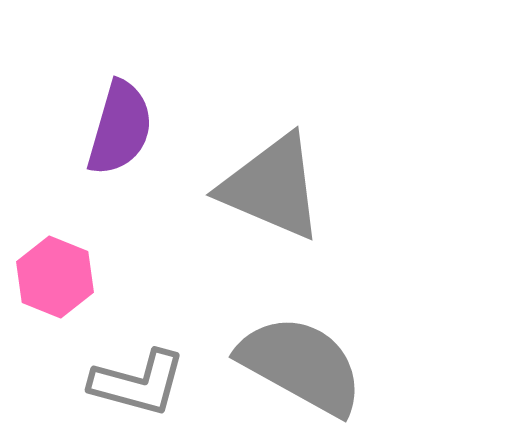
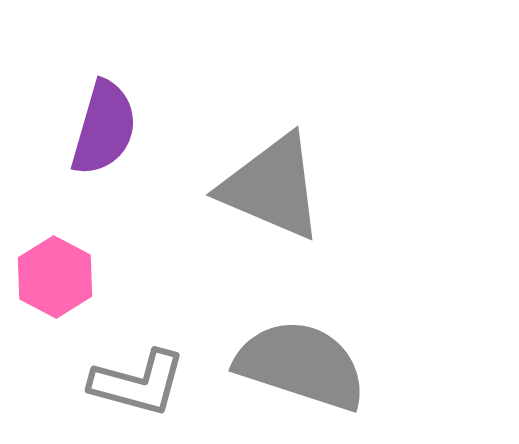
purple semicircle: moved 16 px left
pink hexagon: rotated 6 degrees clockwise
gray semicircle: rotated 11 degrees counterclockwise
